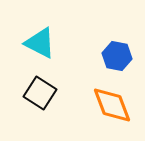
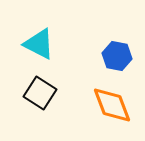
cyan triangle: moved 1 px left, 1 px down
